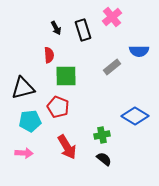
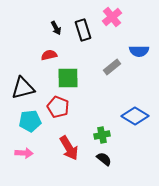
red semicircle: rotated 98 degrees counterclockwise
green square: moved 2 px right, 2 px down
red arrow: moved 2 px right, 1 px down
